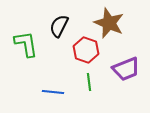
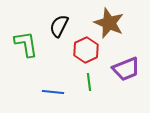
red hexagon: rotated 15 degrees clockwise
